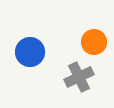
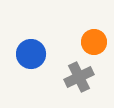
blue circle: moved 1 px right, 2 px down
